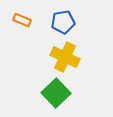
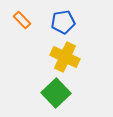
orange rectangle: rotated 24 degrees clockwise
